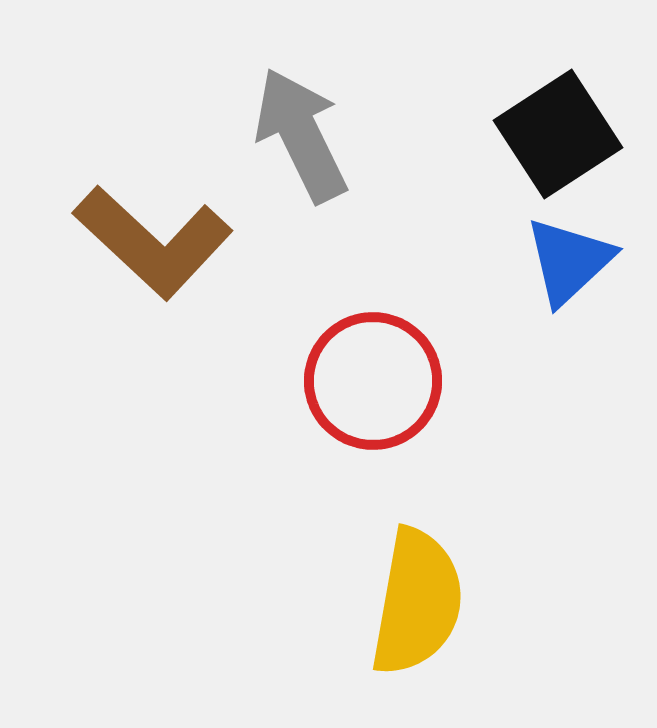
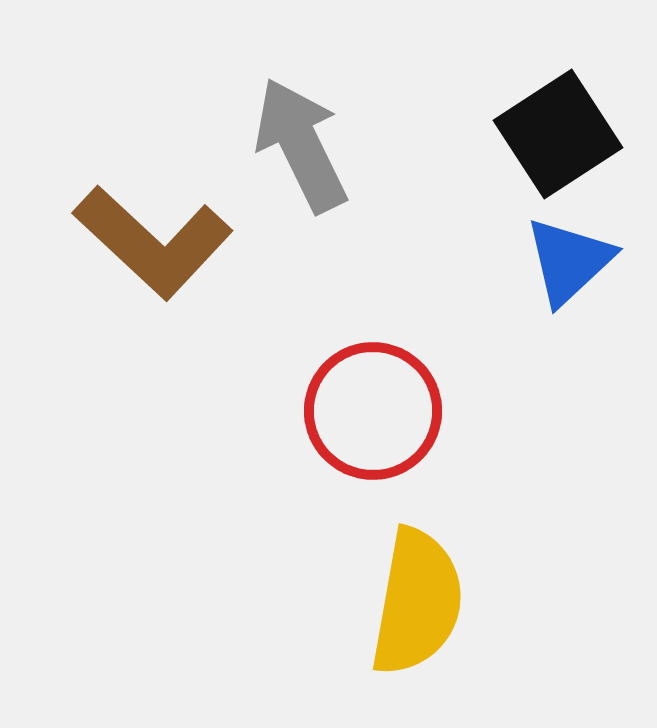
gray arrow: moved 10 px down
red circle: moved 30 px down
